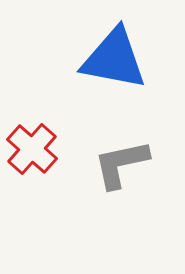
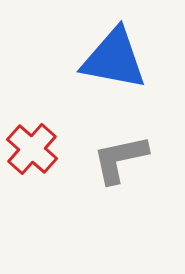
gray L-shape: moved 1 px left, 5 px up
